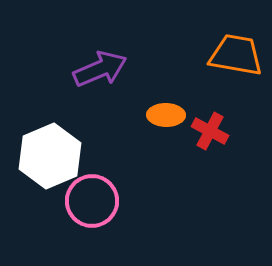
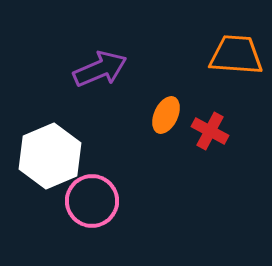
orange trapezoid: rotated 6 degrees counterclockwise
orange ellipse: rotated 66 degrees counterclockwise
